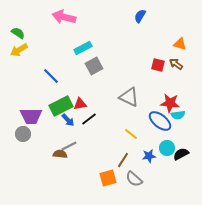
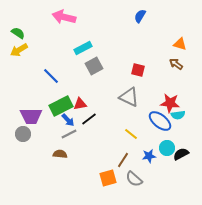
red square: moved 20 px left, 5 px down
gray line: moved 12 px up
